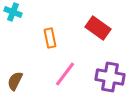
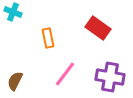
orange rectangle: moved 2 px left
